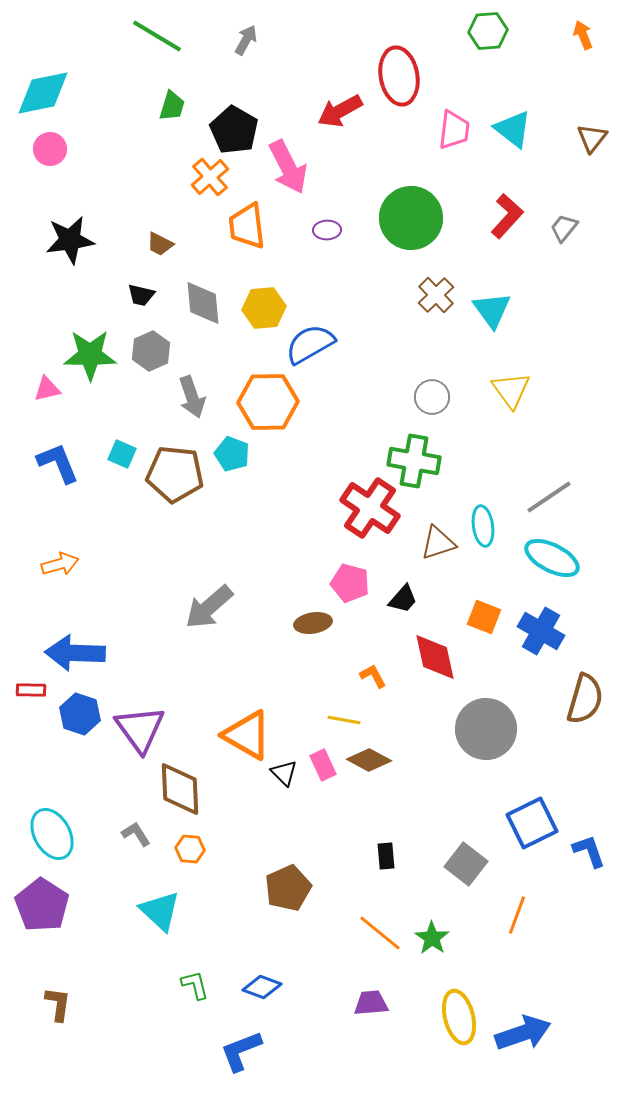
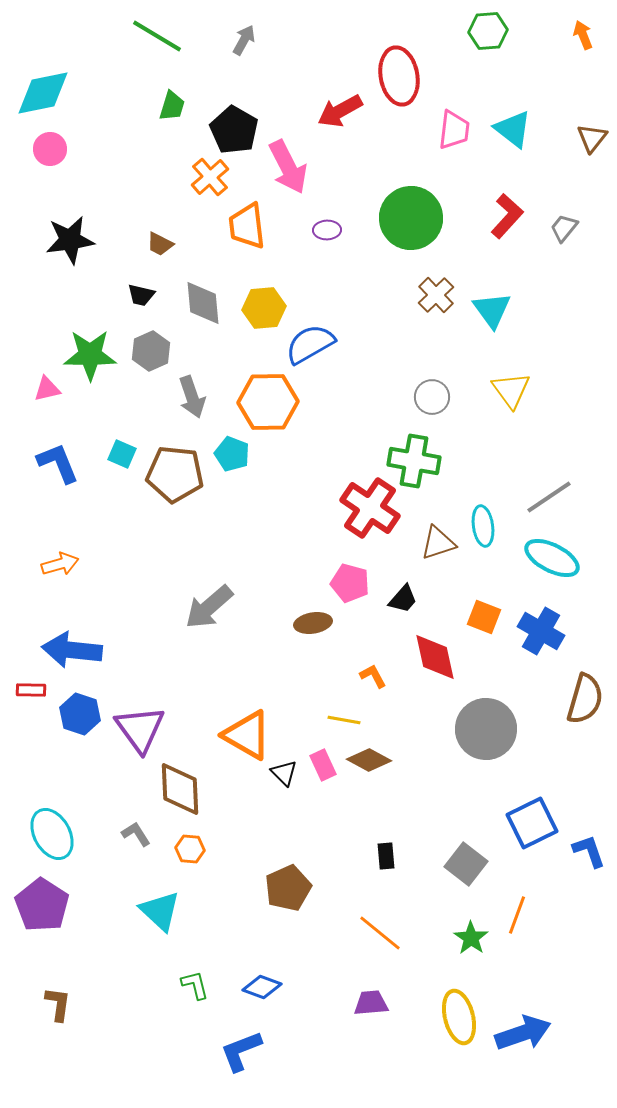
gray arrow at (246, 40): moved 2 px left
blue arrow at (75, 653): moved 3 px left, 3 px up; rotated 4 degrees clockwise
green star at (432, 938): moved 39 px right
